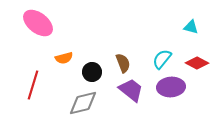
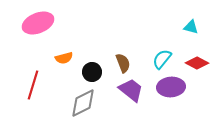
pink ellipse: rotated 60 degrees counterclockwise
gray diamond: rotated 12 degrees counterclockwise
